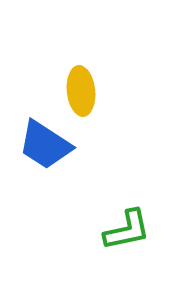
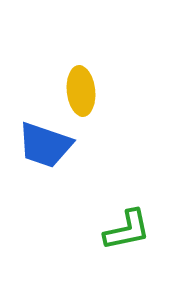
blue trapezoid: rotated 14 degrees counterclockwise
